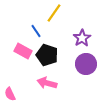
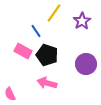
purple star: moved 17 px up
